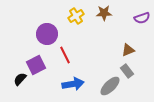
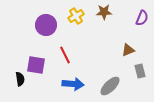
brown star: moved 1 px up
purple semicircle: rotated 49 degrees counterclockwise
purple circle: moved 1 px left, 9 px up
purple square: rotated 36 degrees clockwise
gray rectangle: moved 13 px right; rotated 24 degrees clockwise
black semicircle: rotated 128 degrees clockwise
blue arrow: rotated 15 degrees clockwise
